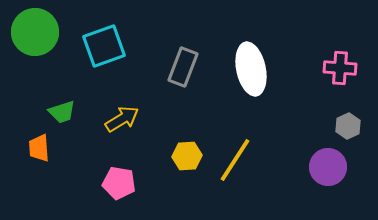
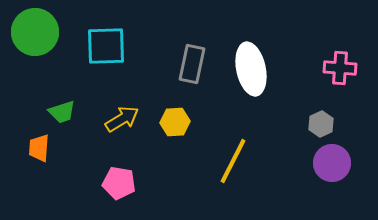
cyan square: moved 2 px right; rotated 18 degrees clockwise
gray rectangle: moved 9 px right, 3 px up; rotated 9 degrees counterclockwise
gray hexagon: moved 27 px left, 2 px up
orange trapezoid: rotated 8 degrees clockwise
yellow hexagon: moved 12 px left, 34 px up
yellow line: moved 2 px left, 1 px down; rotated 6 degrees counterclockwise
purple circle: moved 4 px right, 4 px up
